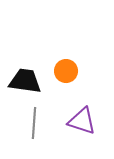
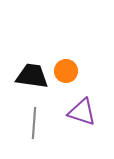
black trapezoid: moved 7 px right, 5 px up
purple triangle: moved 9 px up
